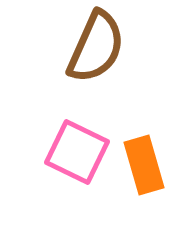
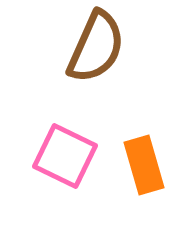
pink square: moved 12 px left, 4 px down
